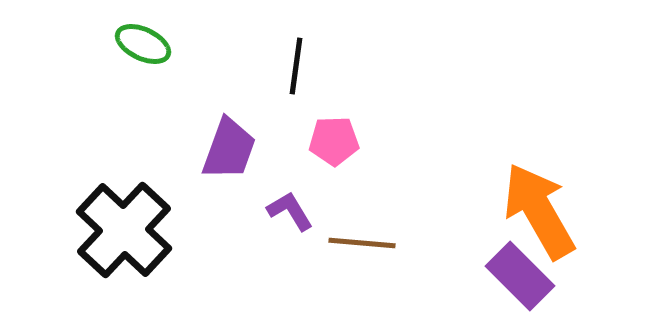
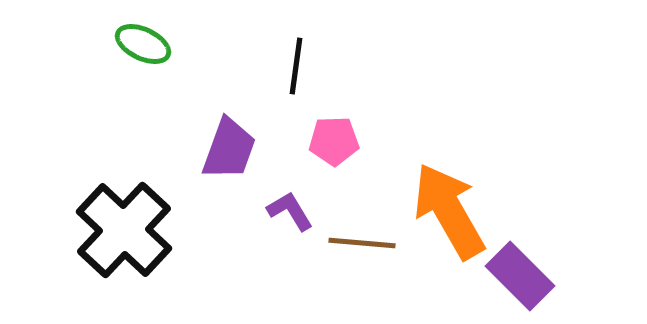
orange arrow: moved 90 px left
